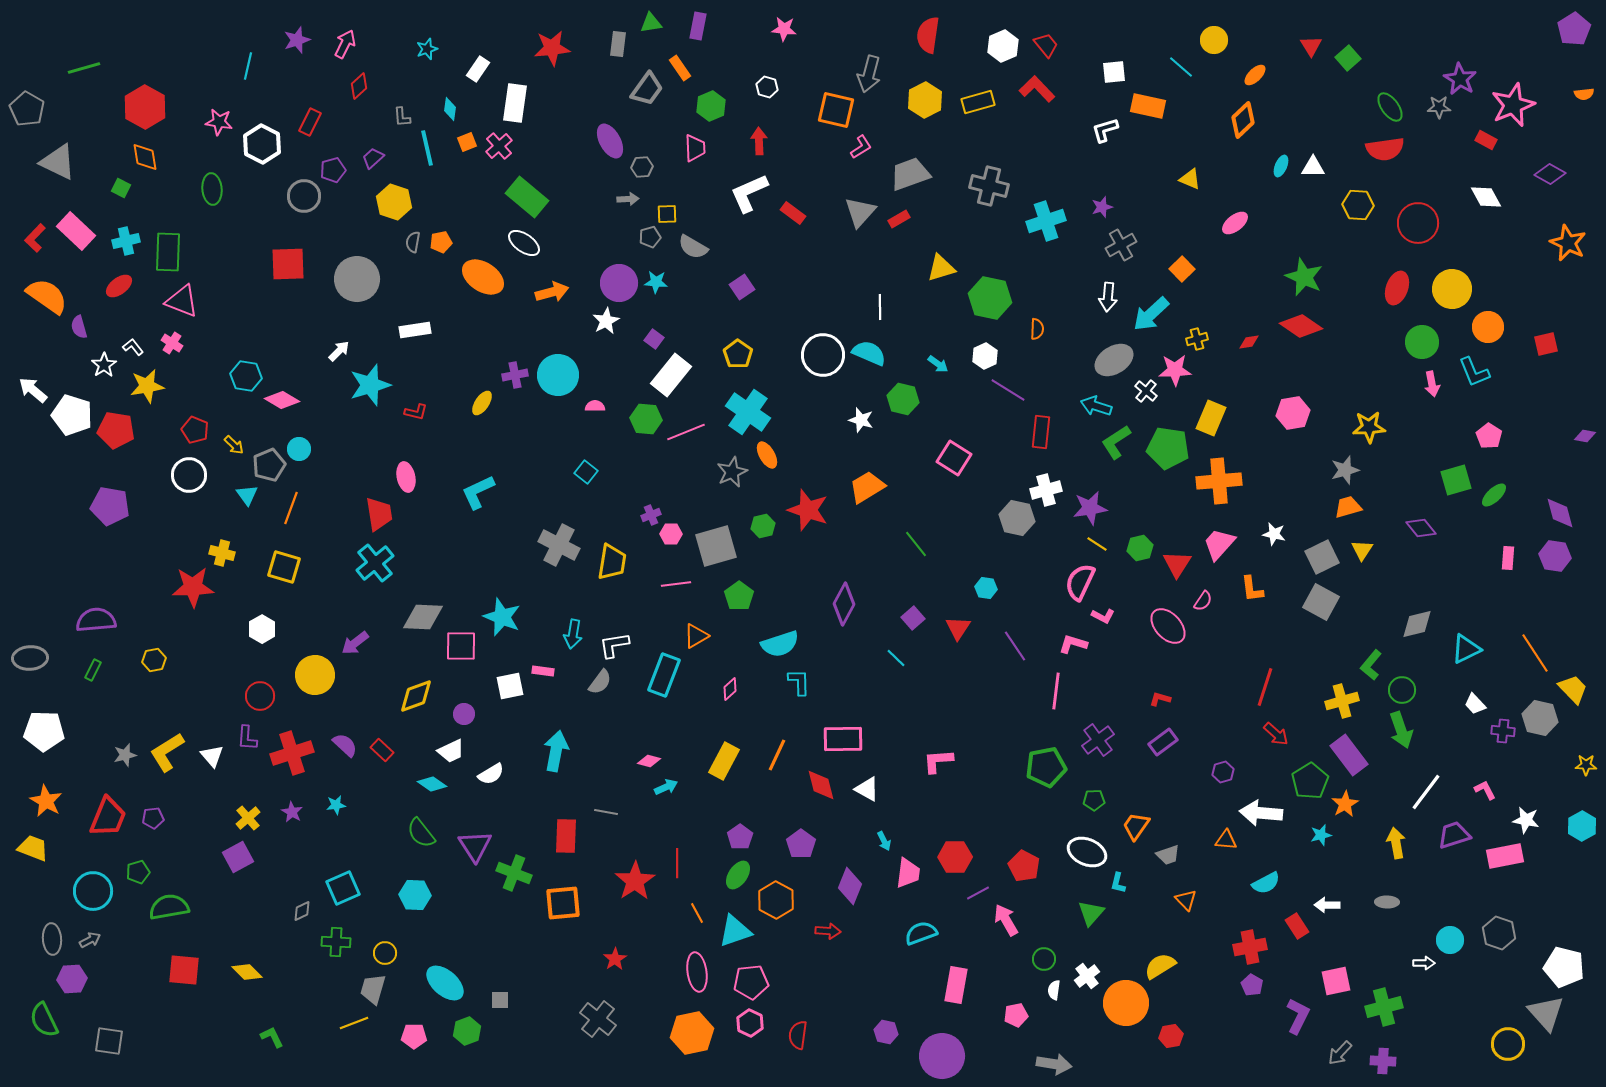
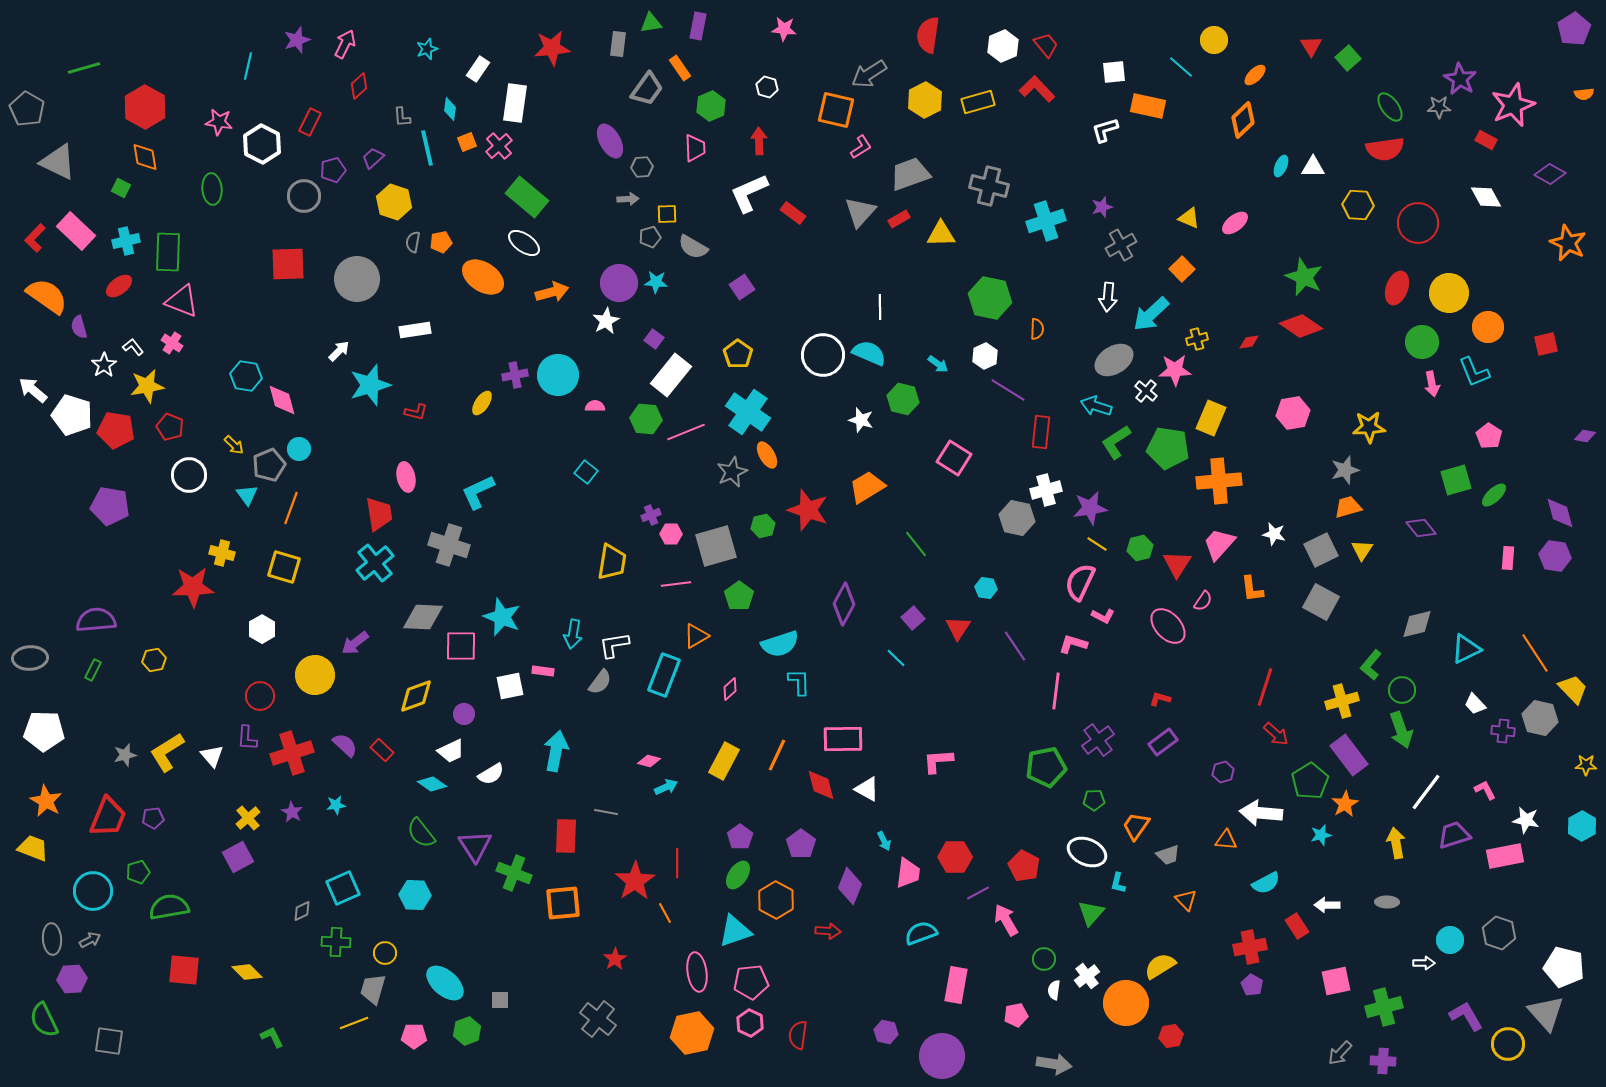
gray arrow at (869, 74): rotated 42 degrees clockwise
yellow triangle at (1190, 179): moved 1 px left, 39 px down
yellow triangle at (941, 268): moved 34 px up; rotated 16 degrees clockwise
yellow circle at (1452, 289): moved 3 px left, 4 px down
pink diamond at (282, 400): rotated 44 degrees clockwise
red pentagon at (195, 430): moved 25 px left, 3 px up
gray cross at (559, 545): moved 110 px left; rotated 9 degrees counterclockwise
gray square at (1322, 557): moved 1 px left, 7 px up
orange line at (697, 913): moved 32 px left
purple L-shape at (1298, 1016): moved 168 px right; rotated 57 degrees counterclockwise
